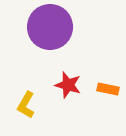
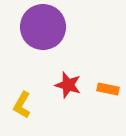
purple circle: moved 7 px left
yellow L-shape: moved 4 px left
